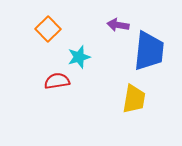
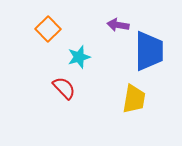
blue trapezoid: rotated 6 degrees counterclockwise
red semicircle: moved 7 px right, 7 px down; rotated 55 degrees clockwise
